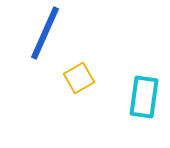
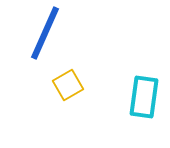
yellow square: moved 11 px left, 7 px down
